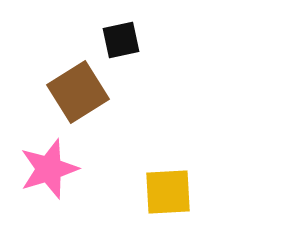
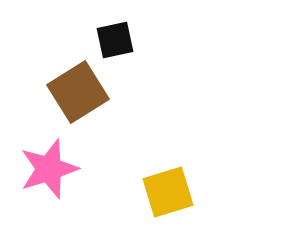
black square: moved 6 px left
yellow square: rotated 14 degrees counterclockwise
